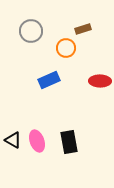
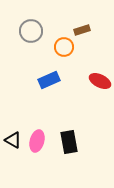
brown rectangle: moved 1 px left, 1 px down
orange circle: moved 2 px left, 1 px up
red ellipse: rotated 25 degrees clockwise
pink ellipse: rotated 35 degrees clockwise
